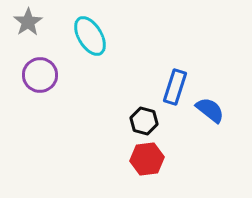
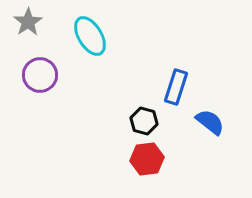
blue rectangle: moved 1 px right
blue semicircle: moved 12 px down
